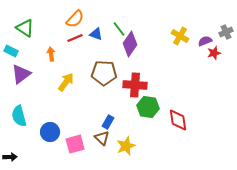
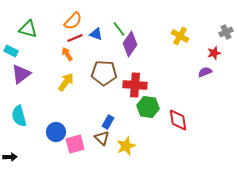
orange semicircle: moved 2 px left, 2 px down
green triangle: moved 3 px right, 1 px down; rotated 18 degrees counterclockwise
purple semicircle: moved 31 px down
orange arrow: moved 16 px right; rotated 24 degrees counterclockwise
blue circle: moved 6 px right
